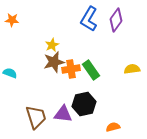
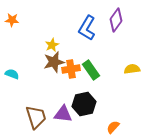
blue L-shape: moved 2 px left, 9 px down
cyan semicircle: moved 2 px right, 1 px down
orange semicircle: rotated 32 degrees counterclockwise
